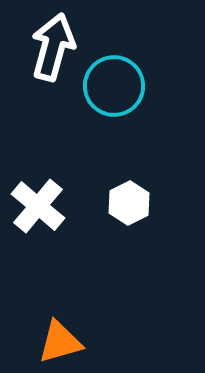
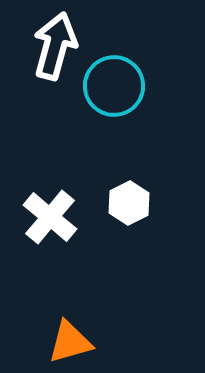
white arrow: moved 2 px right, 1 px up
white cross: moved 12 px right, 11 px down
orange triangle: moved 10 px right
